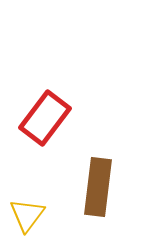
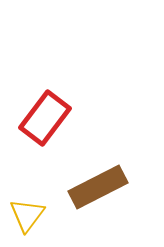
brown rectangle: rotated 56 degrees clockwise
